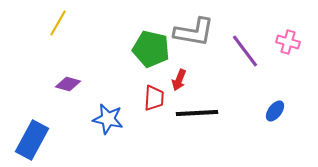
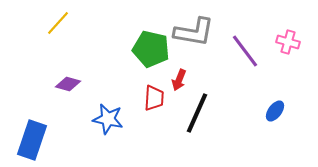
yellow line: rotated 12 degrees clockwise
black line: rotated 63 degrees counterclockwise
blue rectangle: rotated 9 degrees counterclockwise
